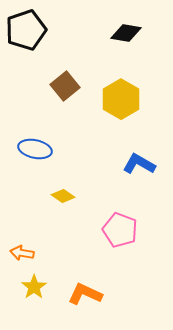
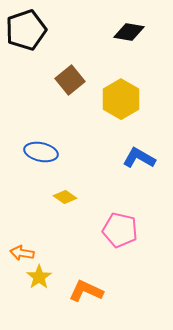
black diamond: moved 3 px right, 1 px up
brown square: moved 5 px right, 6 px up
blue ellipse: moved 6 px right, 3 px down
blue L-shape: moved 6 px up
yellow diamond: moved 2 px right, 1 px down
pink pentagon: rotated 8 degrees counterclockwise
yellow star: moved 5 px right, 10 px up
orange L-shape: moved 1 px right, 3 px up
